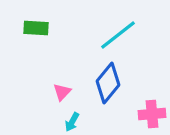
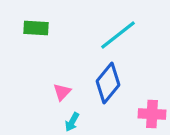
pink cross: rotated 8 degrees clockwise
